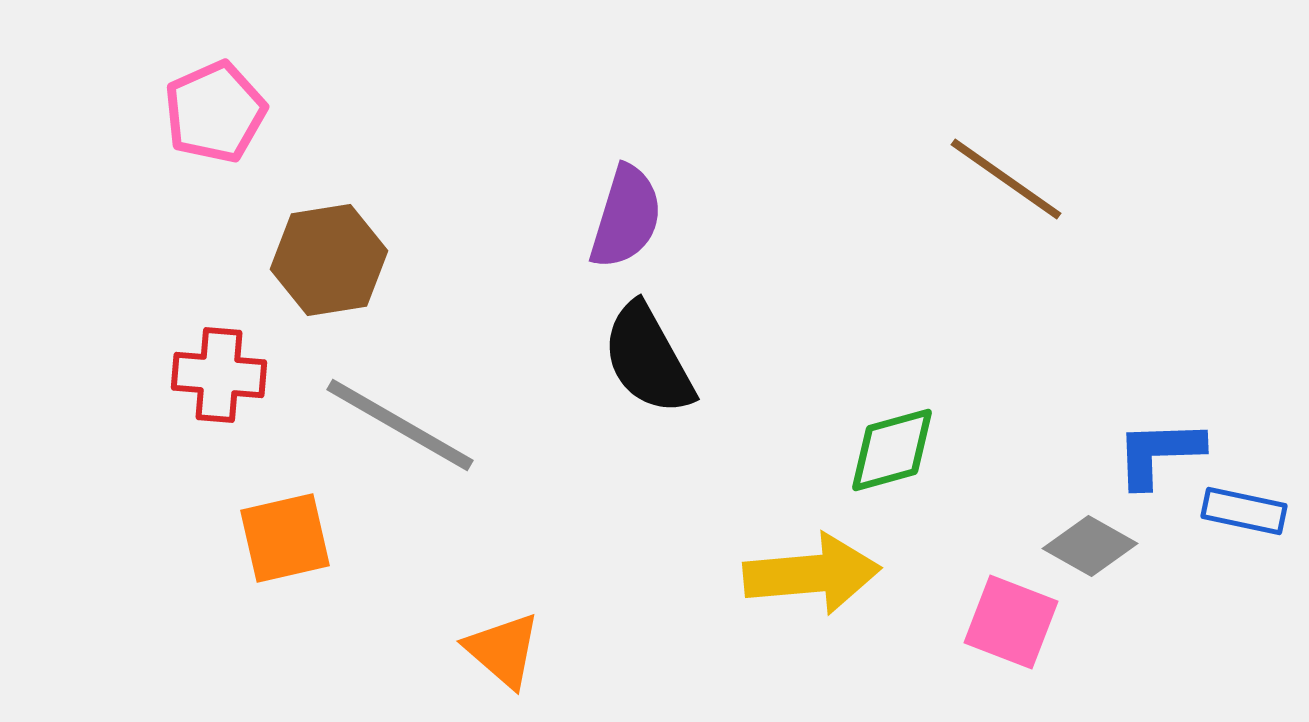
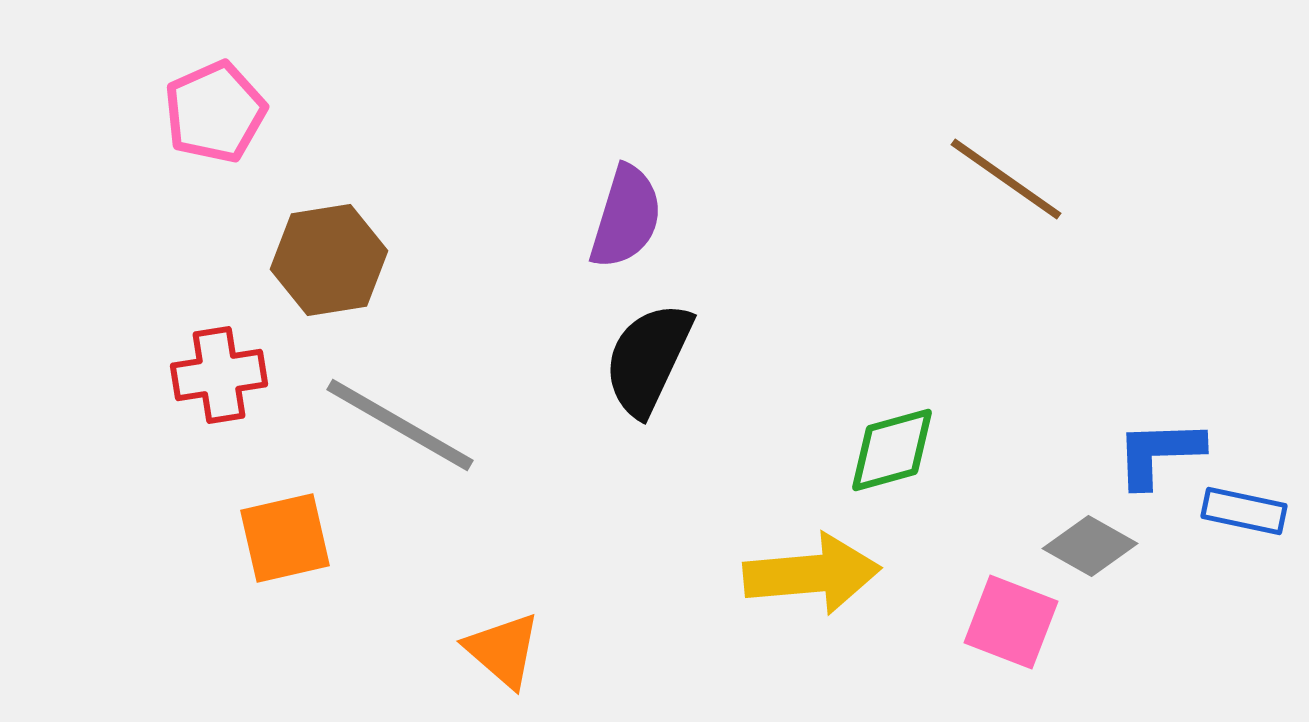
black semicircle: rotated 54 degrees clockwise
red cross: rotated 14 degrees counterclockwise
